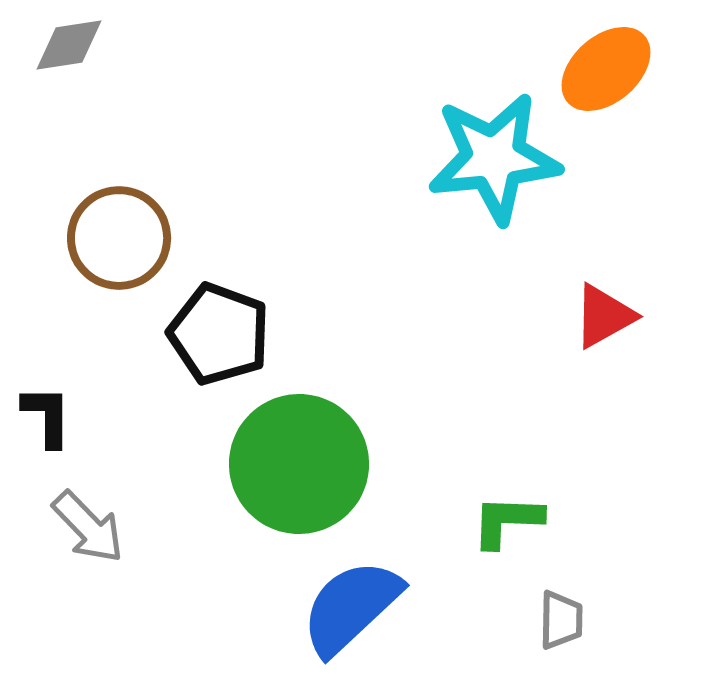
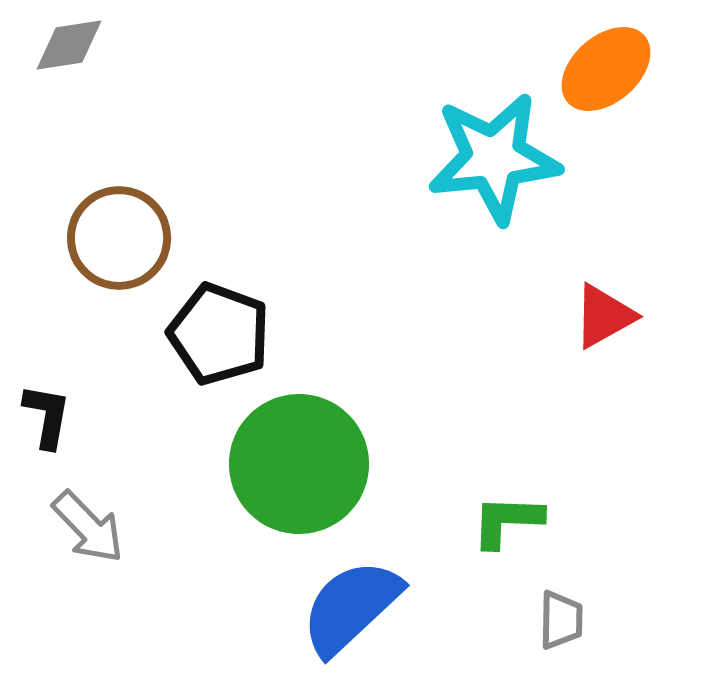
black L-shape: rotated 10 degrees clockwise
